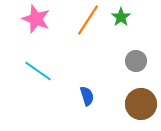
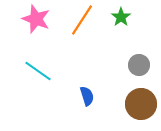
orange line: moved 6 px left
gray circle: moved 3 px right, 4 px down
